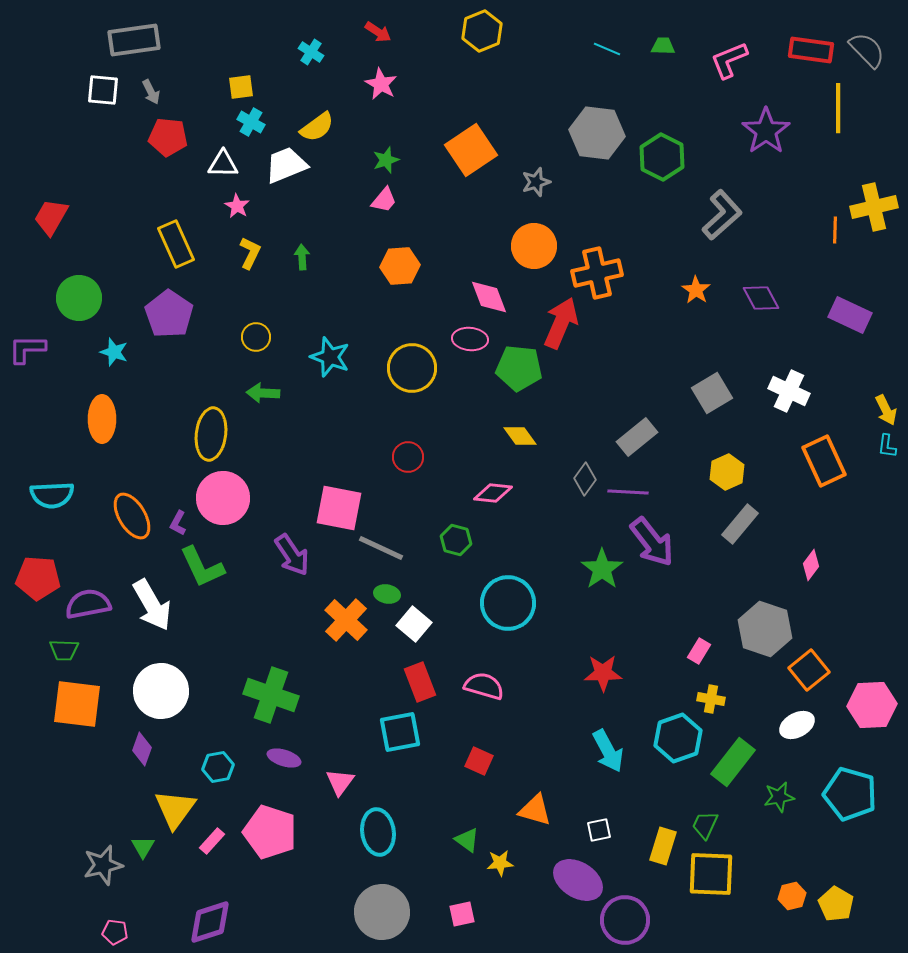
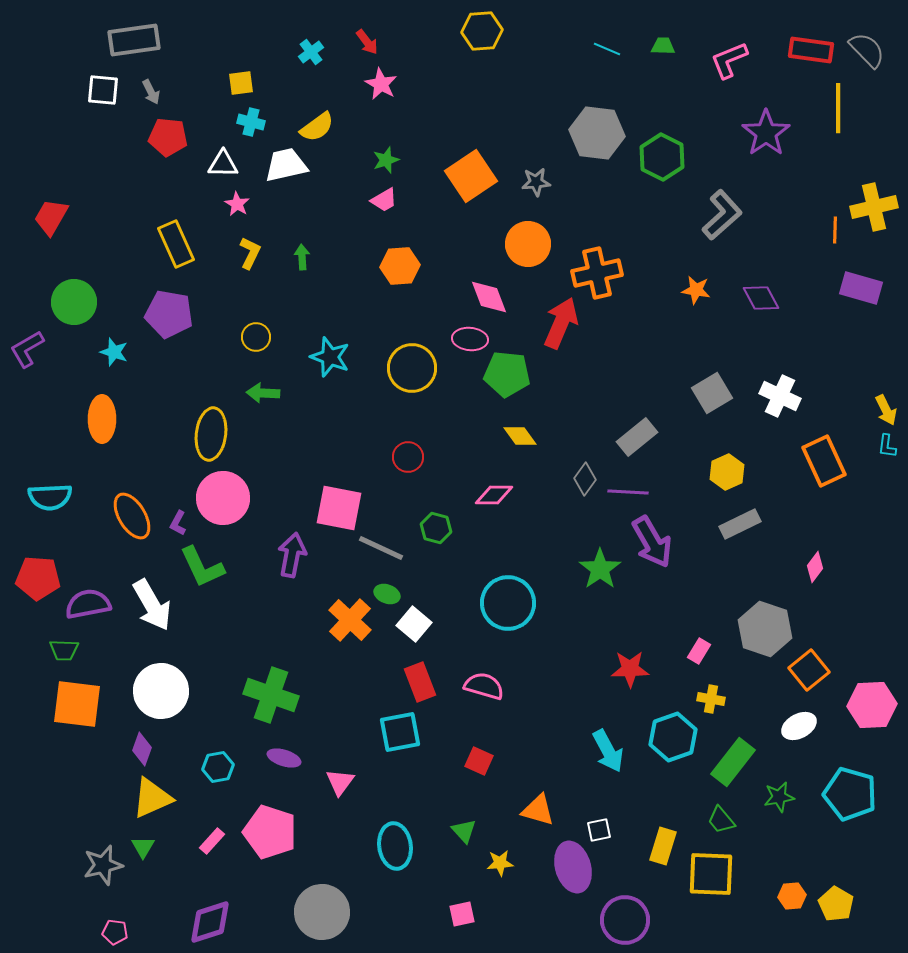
yellow hexagon at (482, 31): rotated 18 degrees clockwise
red arrow at (378, 32): moved 11 px left, 10 px down; rotated 20 degrees clockwise
cyan cross at (311, 52): rotated 20 degrees clockwise
yellow square at (241, 87): moved 4 px up
cyan cross at (251, 122): rotated 16 degrees counterclockwise
purple star at (766, 131): moved 2 px down
orange square at (471, 150): moved 26 px down
white trapezoid at (286, 165): rotated 9 degrees clockwise
gray star at (536, 182): rotated 12 degrees clockwise
pink trapezoid at (384, 200): rotated 20 degrees clockwise
pink star at (237, 206): moved 2 px up
orange circle at (534, 246): moved 6 px left, 2 px up
orange star at (696, 290): rotated 24 degrees counterclockwise
green circle at (79, 298): moved 5 px left, 4 px down
purple pentagon at (169, 314): rotated 24 degrees counterclockwise
purple rectangle at (850, 315): moved 11 px right, 27 px up; rotated 9 degrees counterclockwise
purple L-shape at (27, 349): rotated 30 degrees counterclockwise
green pentagon at (519, 368): moved 12 px left, 6 px down
white cross at (789, 391): moved 9 px left, 5 px down
pink diamond at (493, 493): moved 1 px right, 2 px down; rotated 6 degrees counterclockwise
cyan semicircle at (52, 495): moved 2 px left, 2 px down
gray rectangle at (740, 524): rotated 24 degrees clockwise
green hexagon at (456, 540): moved 20 px left, 12 px up
purple arrow at (652, 542): rotated 8 degrees clockwise
purple arrow at (292, 555): rotated 135 degrees counterclockwise
pink diamond at (811, 565): moved 4 px right, 2 px down
green star at (602, 569): moved 2 px left
green ellipse at (387, 594): rotated 10 degrees clockwise
orange cross at (346, 620): moved 4 px right
red star at (603, 673): moved 27 px right, 4 px up
white ellipse at (797, 725): moved 2 px right, 1 px down
cyan hexagon at (678, 738): moved 5 px left, 1 px up
yellow triangle at (175, 809): moved 23 px left, 11 px up; rotated 30 degrees clockwise
orange triangle at (535, 810): moved 3 px right
green trapezoid at (705, 825): moved 16 px right, 5 px up; rotated 64 degrees counterclockwise
cyan ellipse at (378, 832): moved 17 px right, 14 px down
green triangle at (467, 840): moved 3 px left, 9 px up; rotated 12 degrees clockwise
purple ellipse at (578, 880): moved 5 px left, 13 px up; rotated 42 degrees clockwise
orange hexagon at (792, 896): rotated 8 degrees clockwise
gray circle at (382, 912): moved 60 px left
